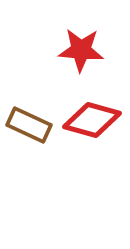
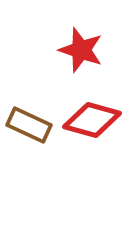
red star: rotated 15 degrees clockwise
